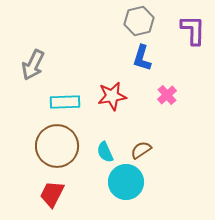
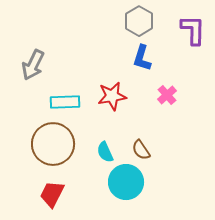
gray hexagon: rotated 16 degrees counterclockwise
brown circle: moved 4 px left, 2 px up
brown semicircle: rotated 90 degrees counterclockwise
